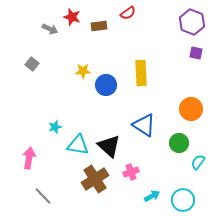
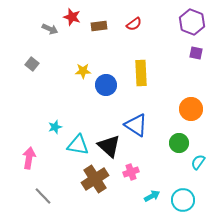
red semicircle: moved 6 px right, 11 px down
blue triangle: moved 8 px left
